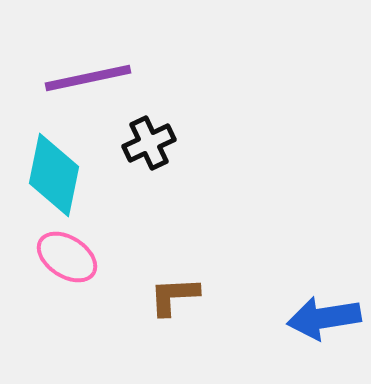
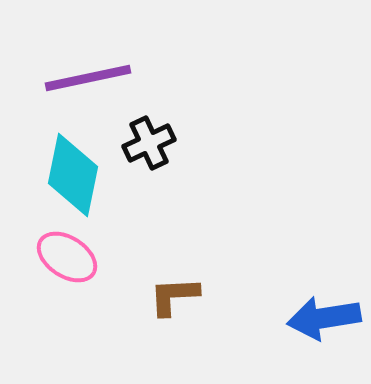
cyan diamond: moved 19 px right
